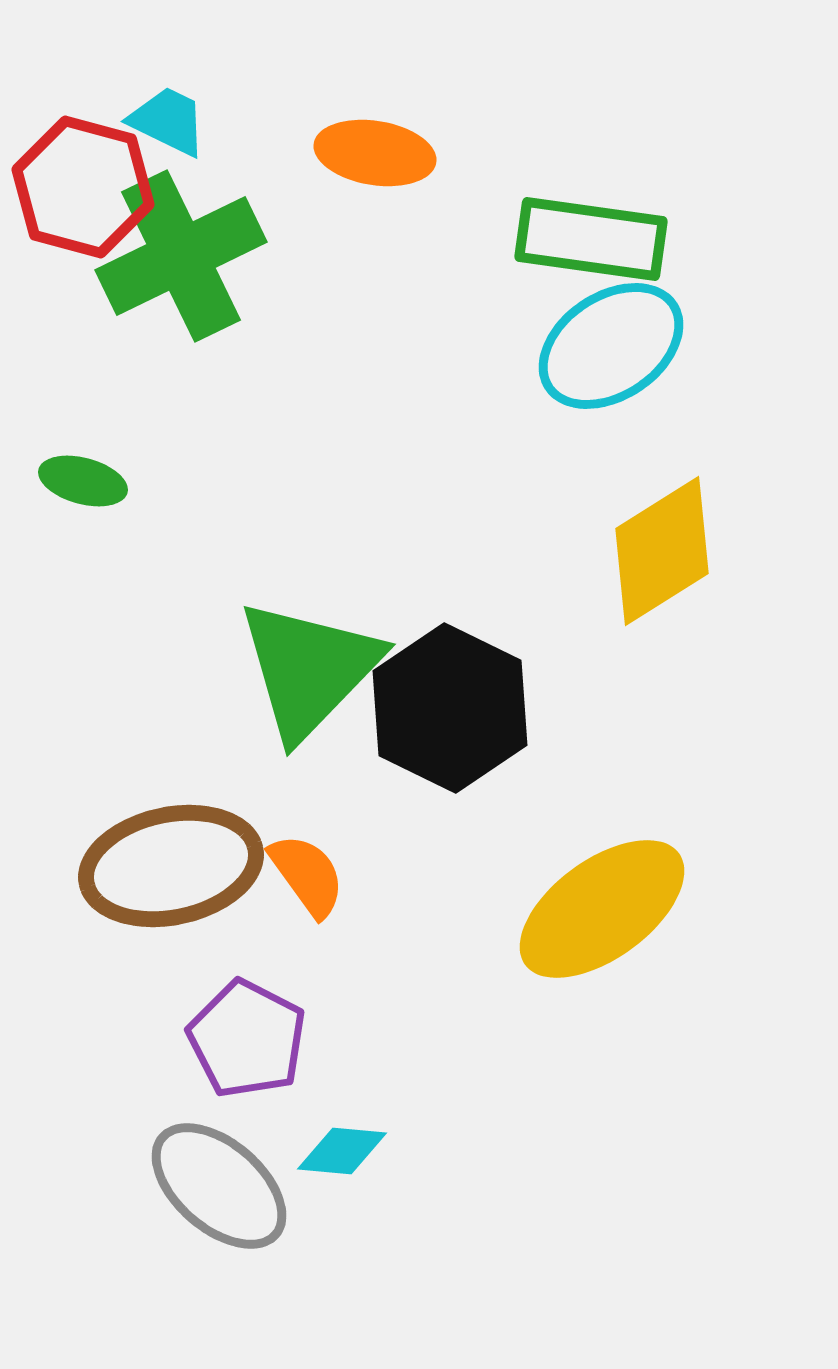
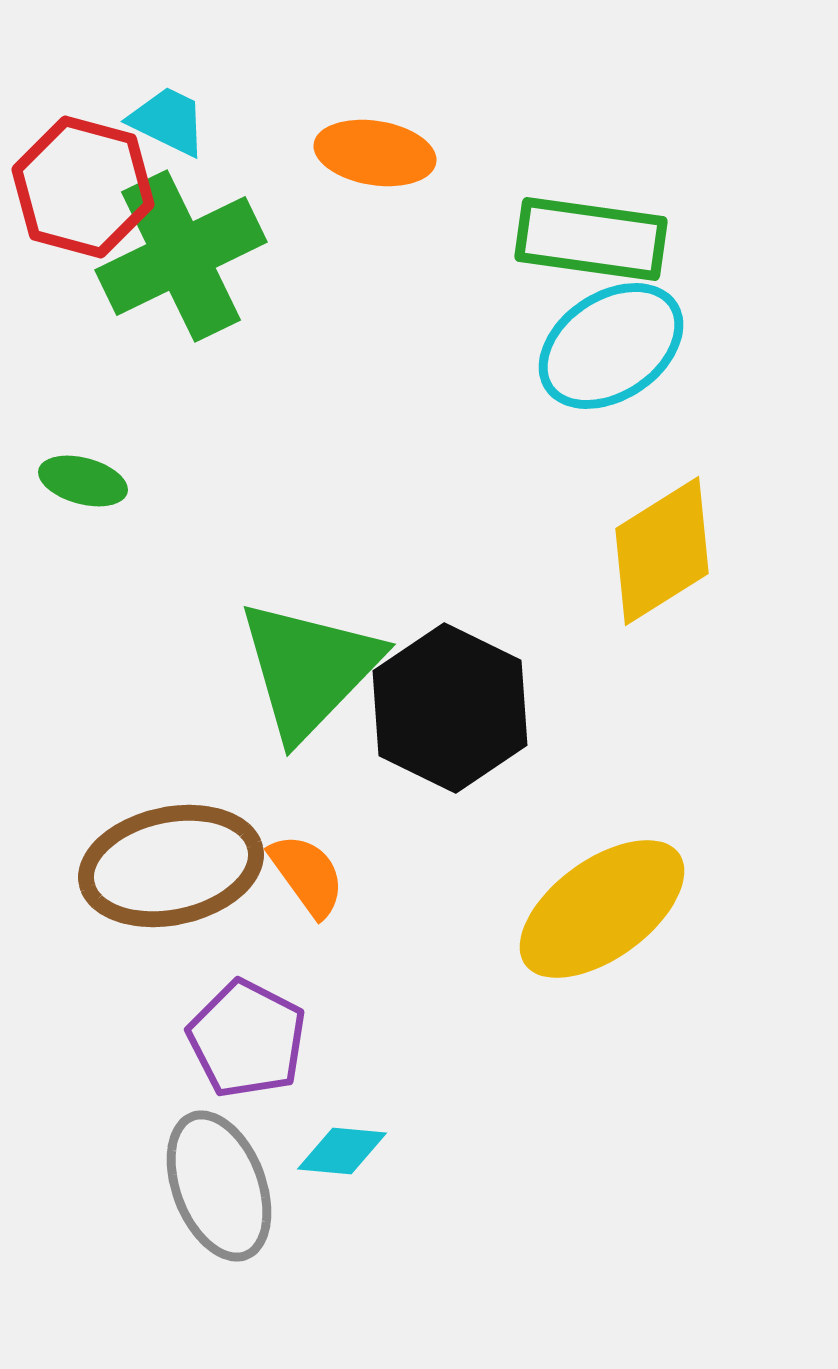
gray ellipse: rotated 28 degrees clockwise
